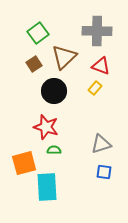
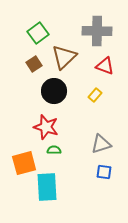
red triangle: moved 4 px right
yellow rectangle: moved 7 px down
